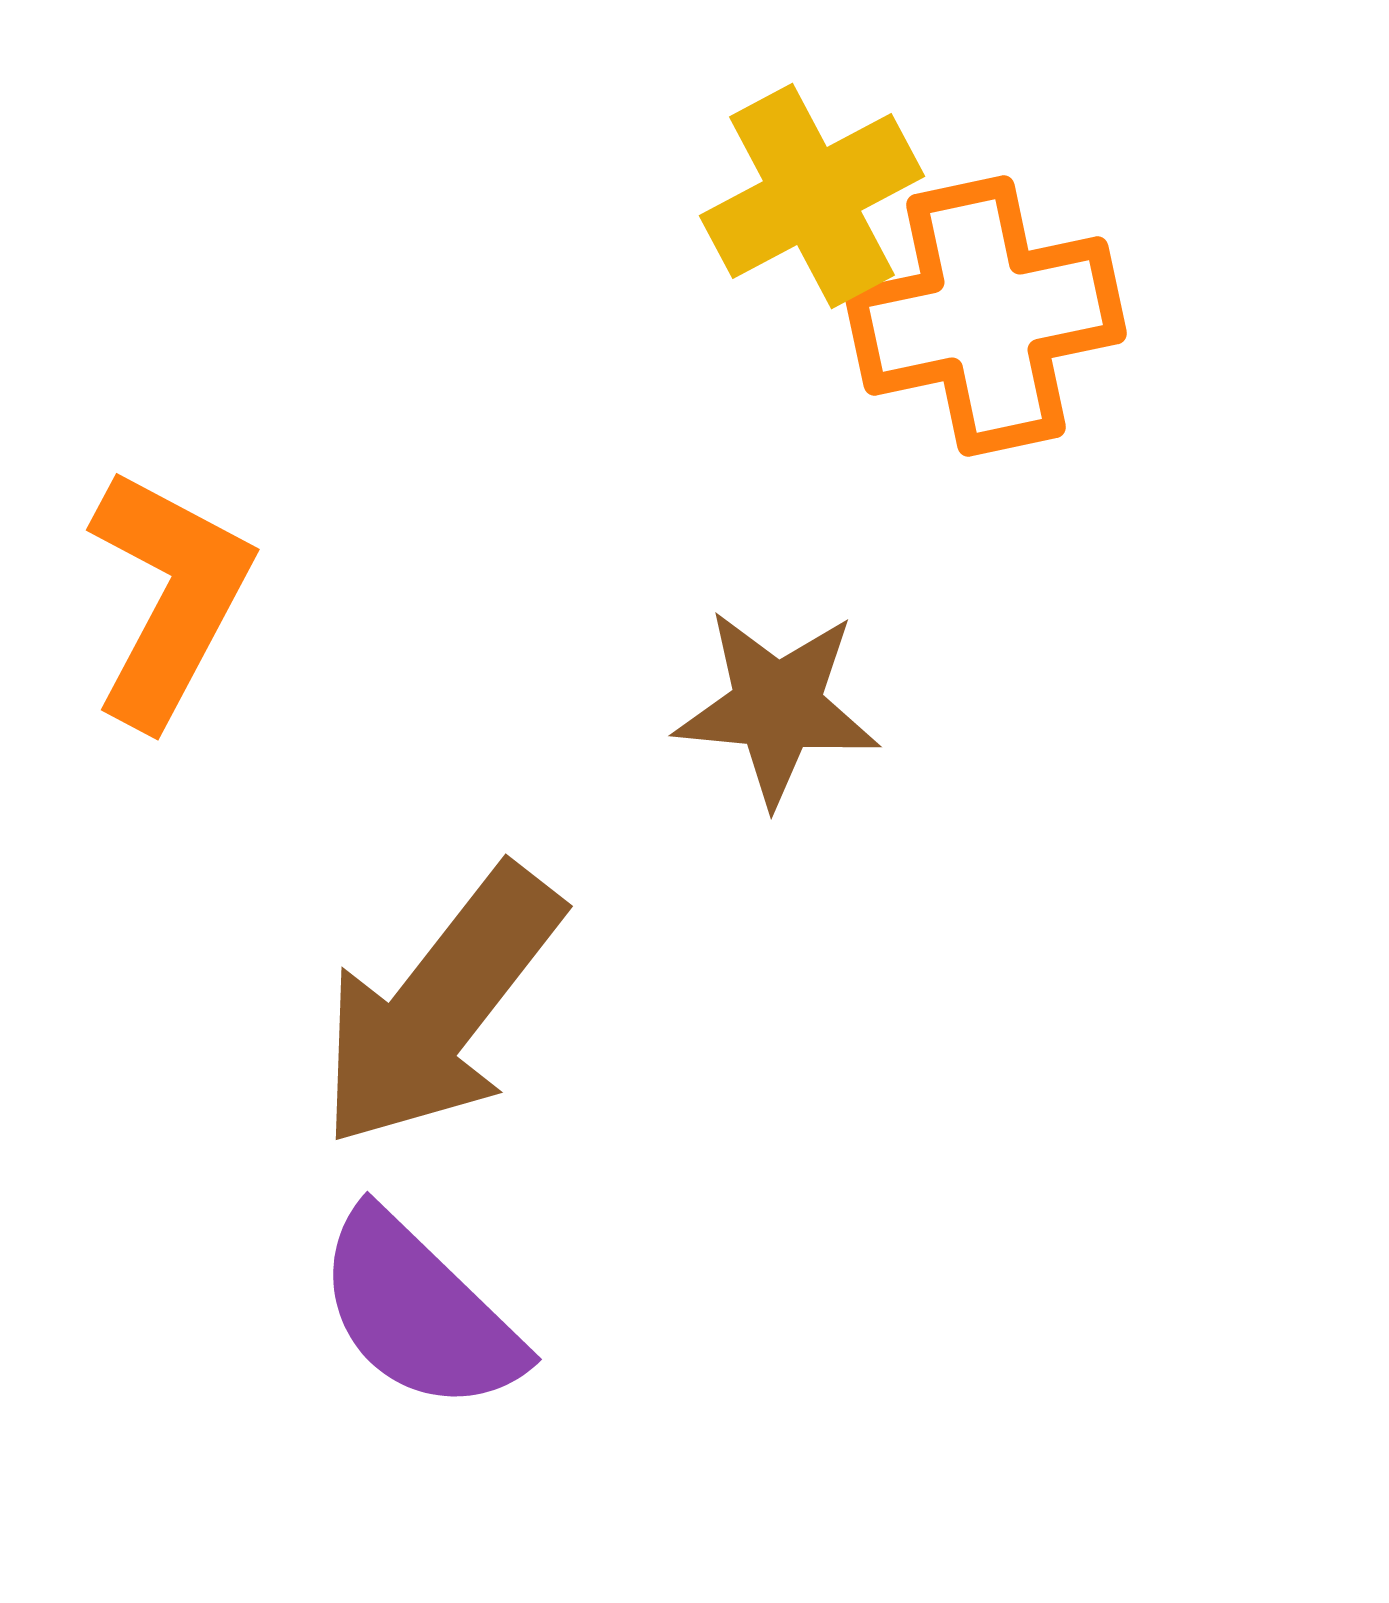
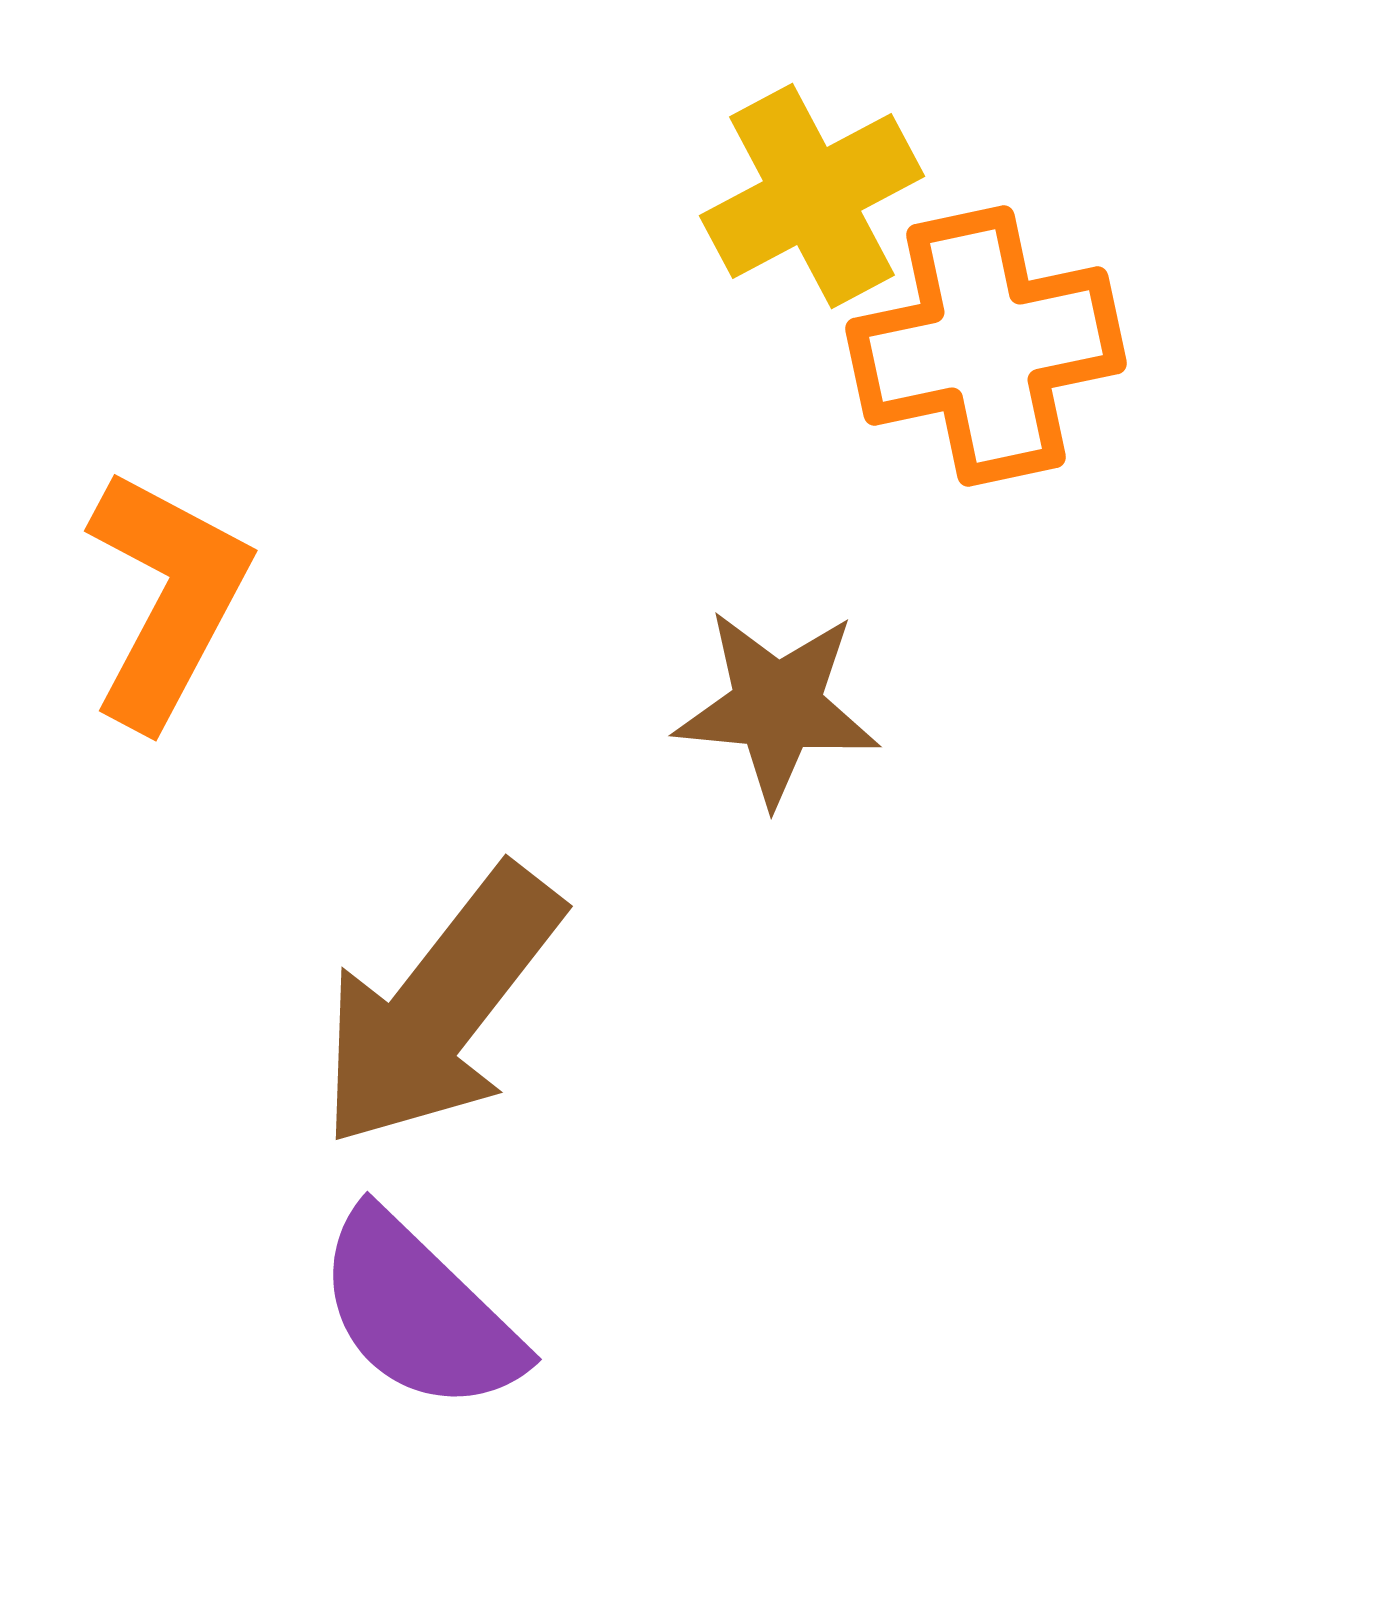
orange cross: moved 30 px down
orange L-shape: moved 2 px left, 1 px down
